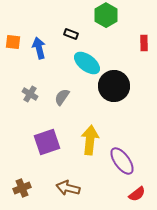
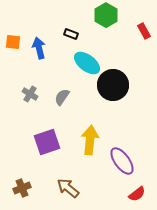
red rectangle: moved 12 px up; rotated 28 degrees counterclockwise
black circle: moved 1 px left, 1 px up
brown arrow: rotated 25 degrees clockwise
